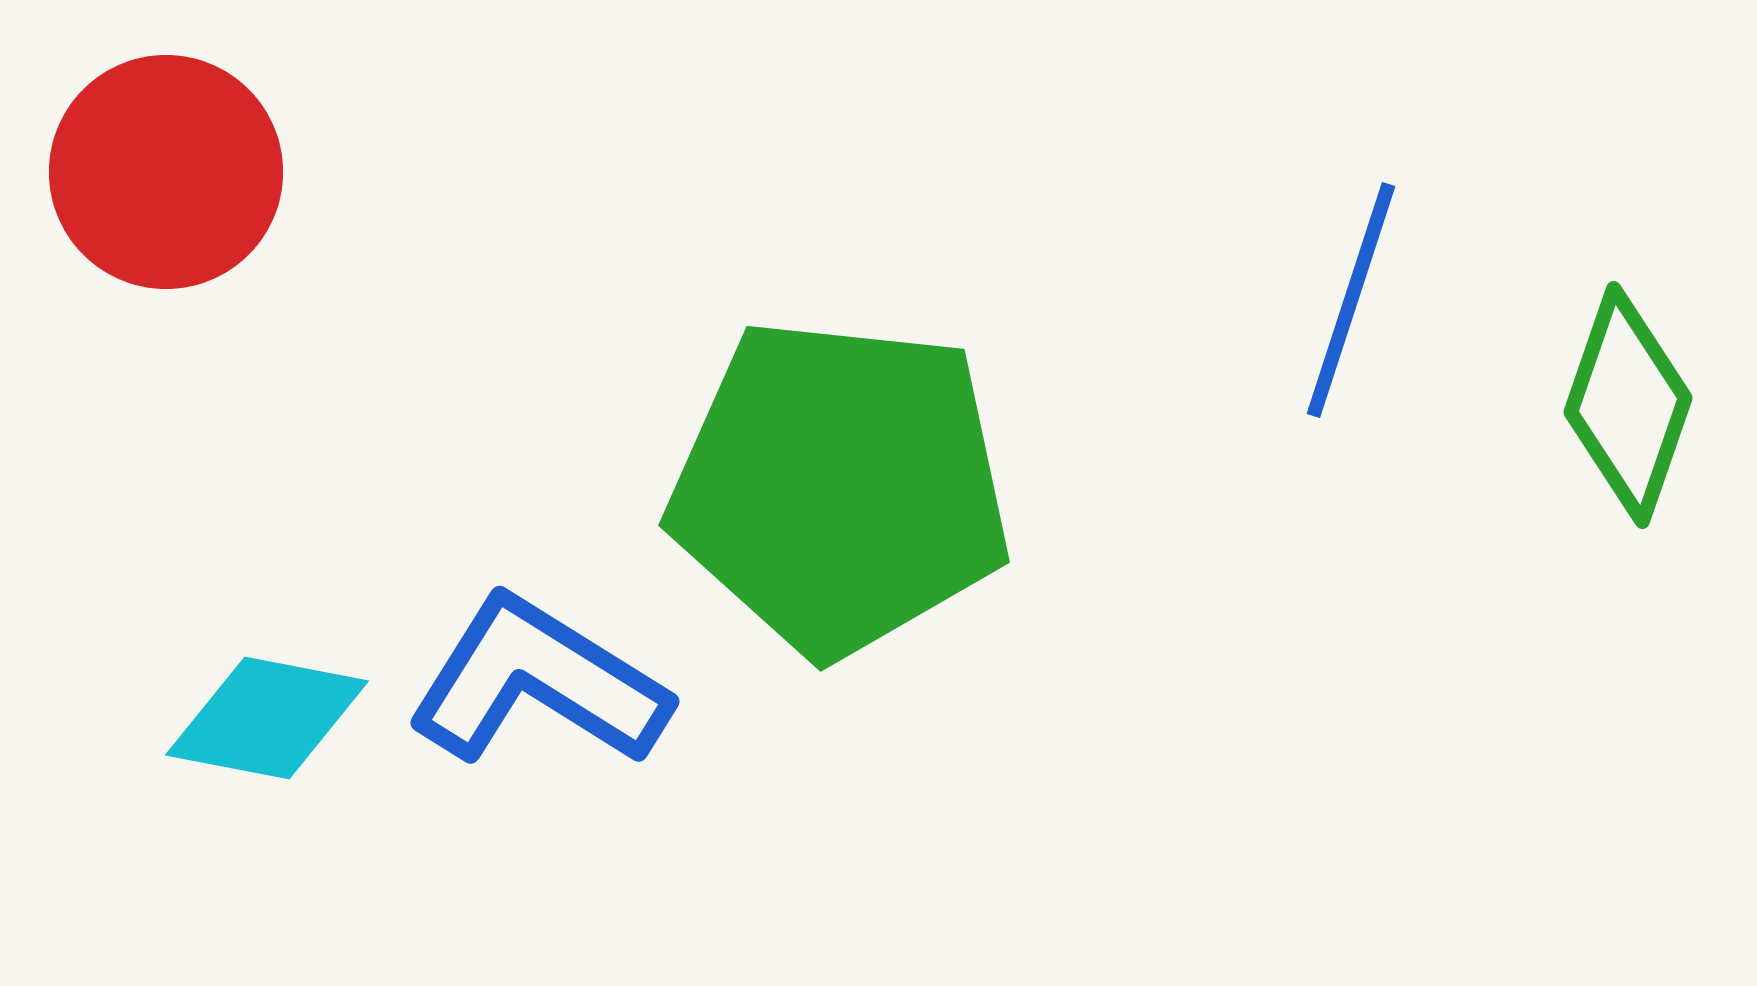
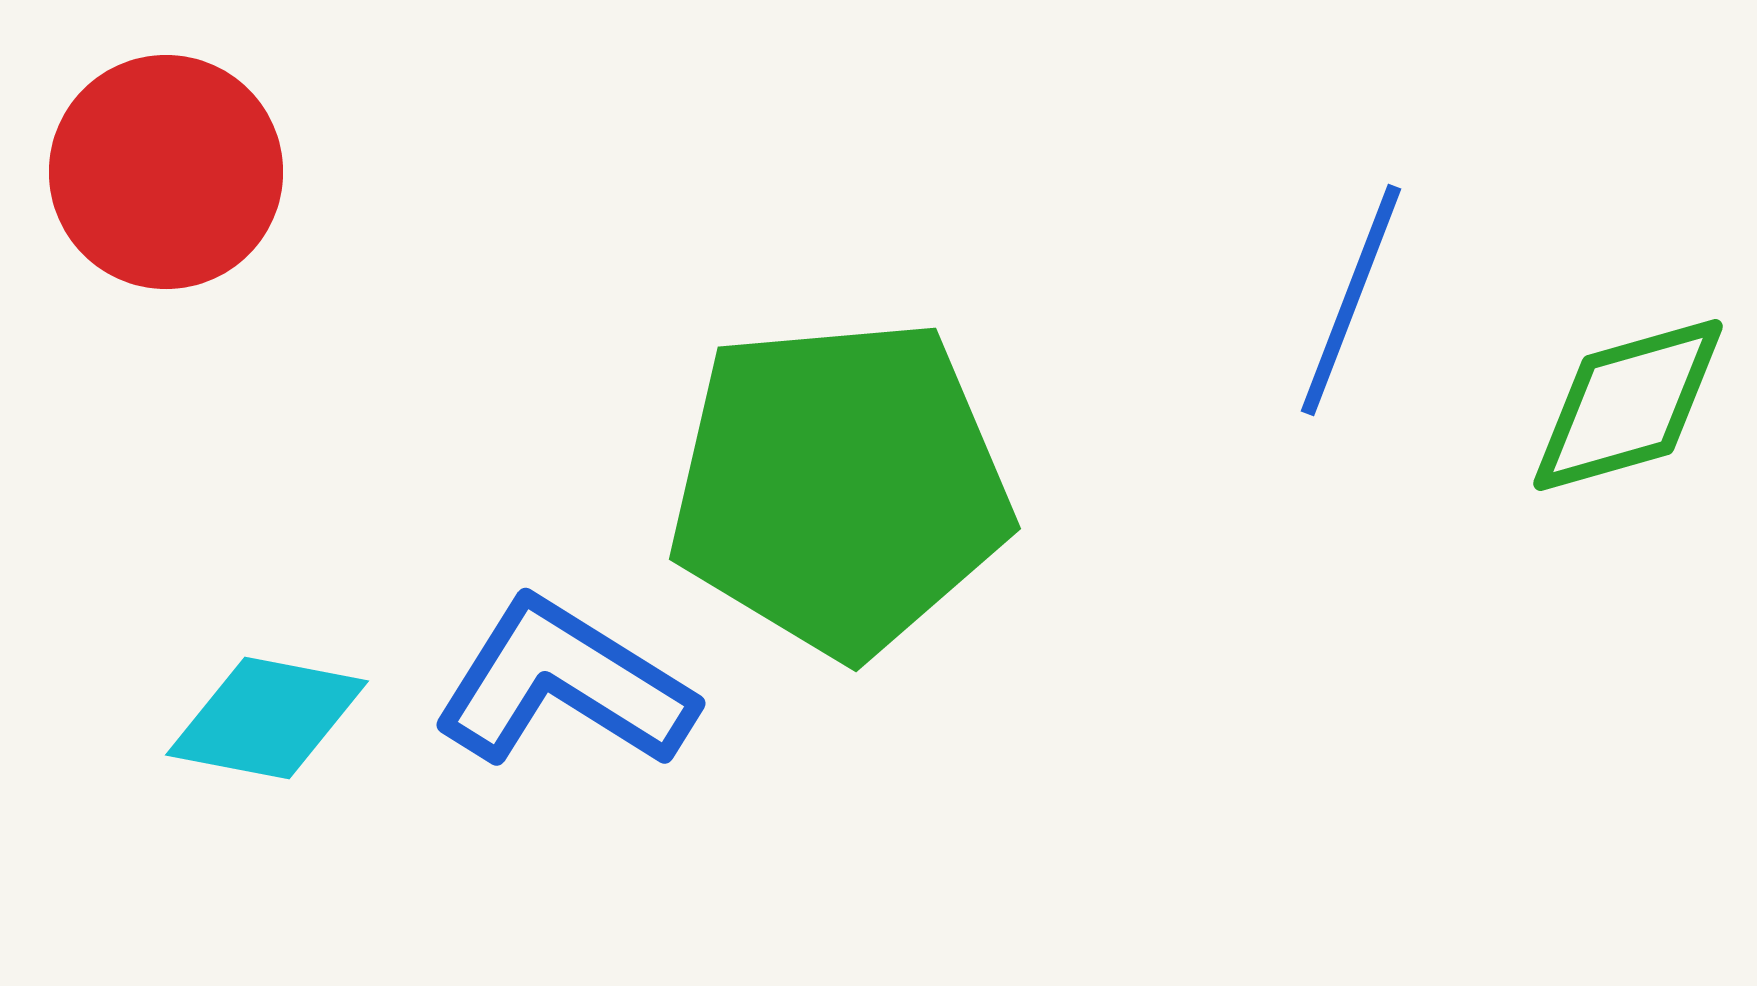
blue line: rotated 3 degrees clockwise
green diamond: rotated 55 degrees clockwise
green pentagon: rotated 11 degrees counterclockwise
blue L-shape: moved 26 px right, 2 px down
